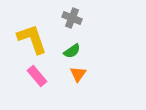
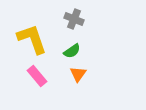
gray cross: moved 2 px right, 1 px down
